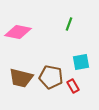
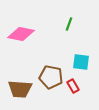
pink diamond: moved 3 px right, 2 px down
cyan square: rotated 18 degrees clockwise
brown trapezoid: moved 1 px left, 11 px down; rotated 10 degrees counterclockwise
